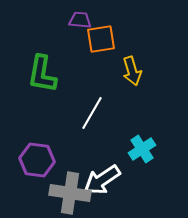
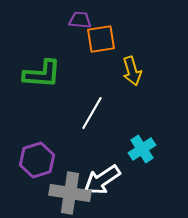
green L-shape: rotated 96 degrees counterclockwise
purple hexagon: rotated 24 degrees counterclockwise
